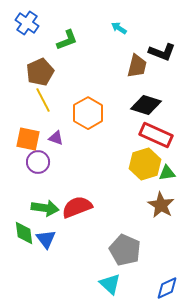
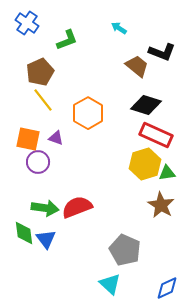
brown trapezoid: rotated 65 degrees counterclockwise
yellow line: rotated 10 degrees counterclockwise
